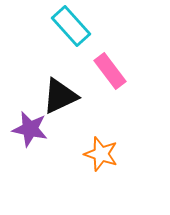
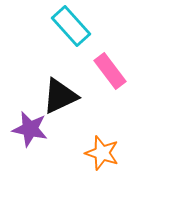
orange star: moved 1 px right, 1 px up
